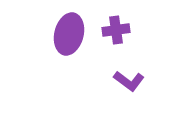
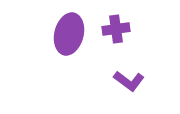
purple cross: moved 1 px up
